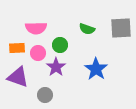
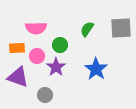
green semicircle: rotated 105 degrees clockwise
pink circle: moved 1 px left, 3 px down
